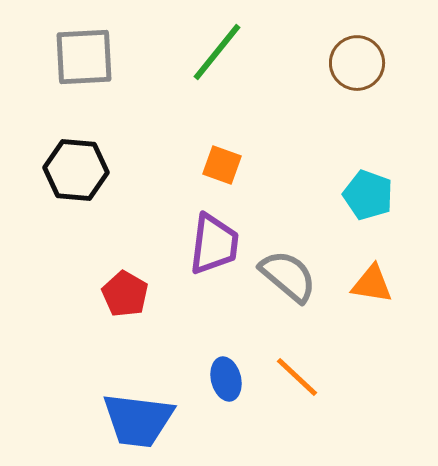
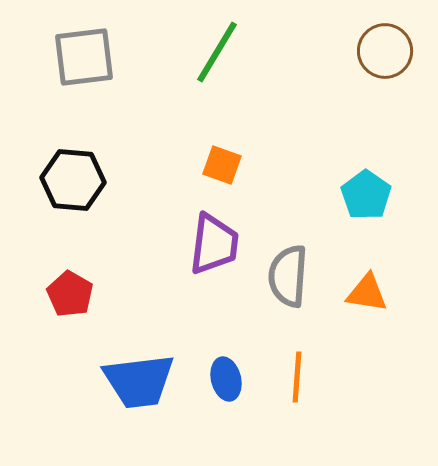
green line: rotated 8 degrees counterclockwise
gray square: rotated 4 degrees counterclockwise
brown circle: moved 28 px right, 12 px up
black hexagon: moved 3 px left, 10 px down
cyan pentagon: moved 2 px left; rotated 15 degrees clockwise
gray semicircle: rotated 126 degrees counterclockwise
orange triangle: moved 5 px left, 9 px down
red pentagon: moved 55 px left
orange line: rotated 51 degrees clockwise
blue trapezoid: moved 1 px right, 39 px up; rotated 14 degrees counterclockwise
